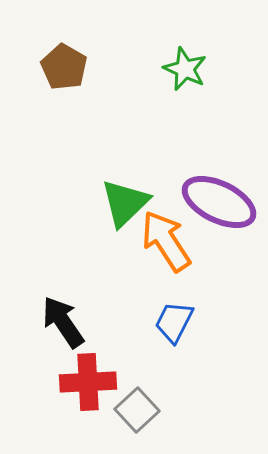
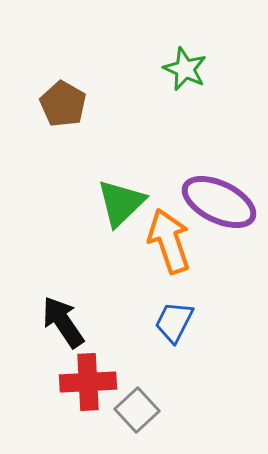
brown pentagon: moved 1 px left, 37 px down
green triangle: moved 4 px left
orange arrow: moved 3 px right; rotated 14 degrees clockwise
